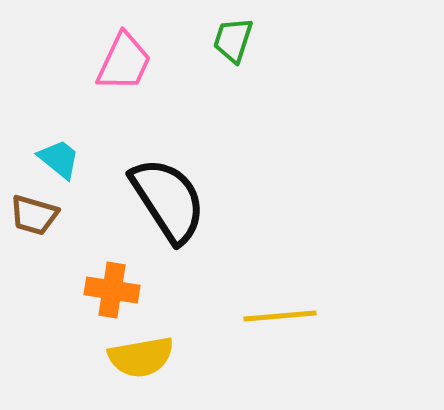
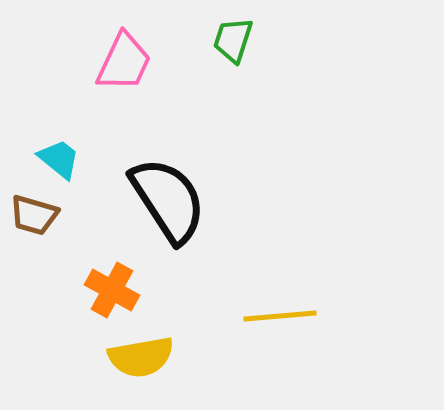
orange cross: rotated 20 degrees clockwise
